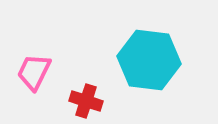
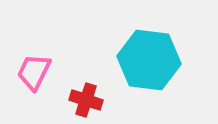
red cross: moved 1 px up
